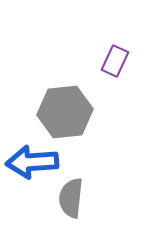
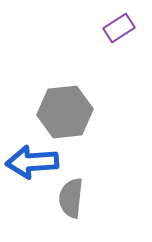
purple rectangle: moved 4 px right, 33 px up; rotated 32 degrees clockwise
